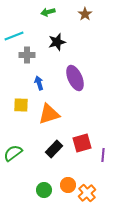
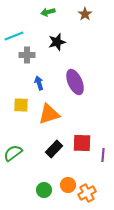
purple ellipse: moved 4 px down
red square: rotated 18 degrees clockwise
orange cross: rotated 12 degrees clockwise
